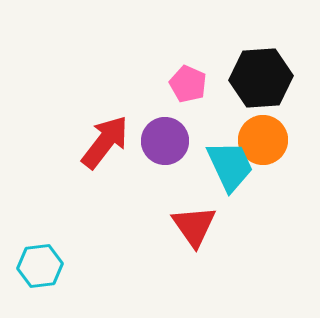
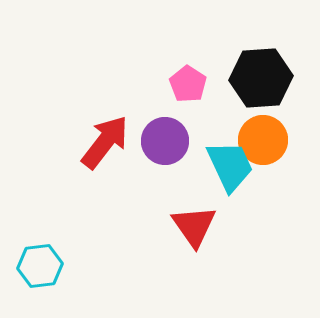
pink pentagon: rotated 9 degrees clockwise
